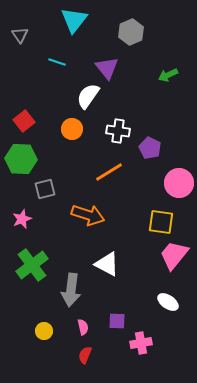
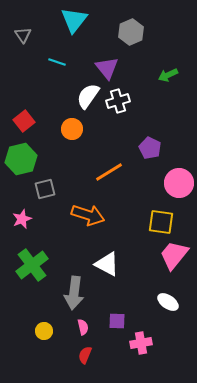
gray triangle: moved 3 px right
white cross: moved 30 px up; rotated 25 degrees counterclockwise
green hexagon: rotated 16 degrees counterclockwise
gray arrow: moved 3 px right, 3 px down
